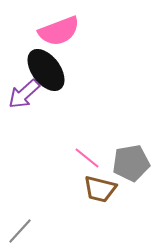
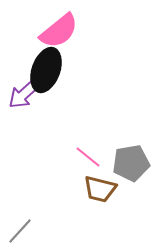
pink semicircle: rotated 18 degrees counterclockwise
black ellipse: rotated 57 degrees clockwise
pink line: moved 1 px right, 1 px up
